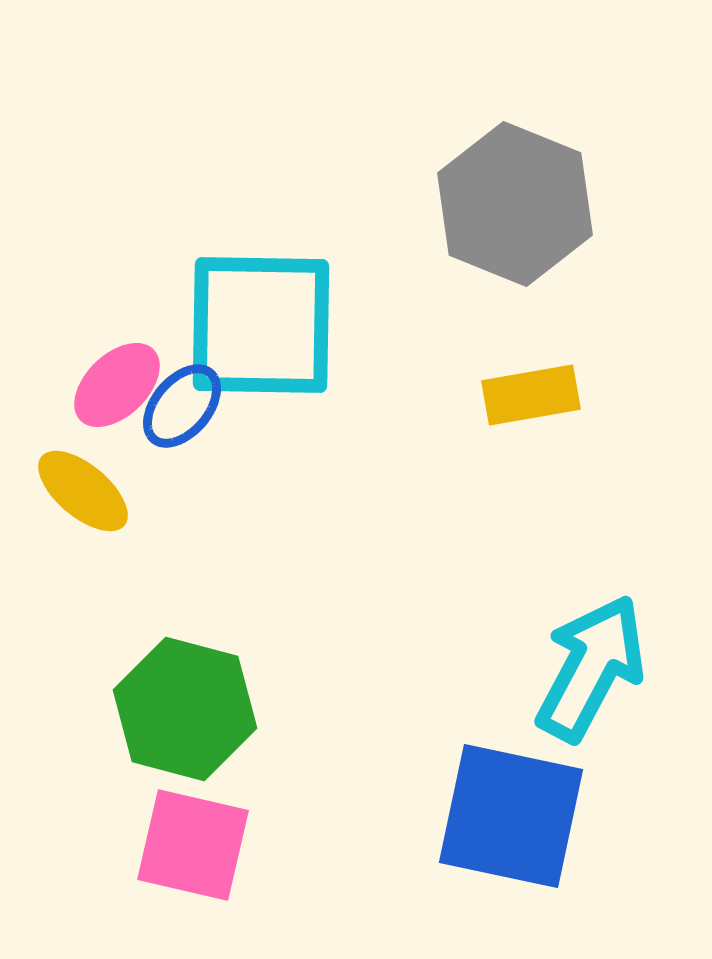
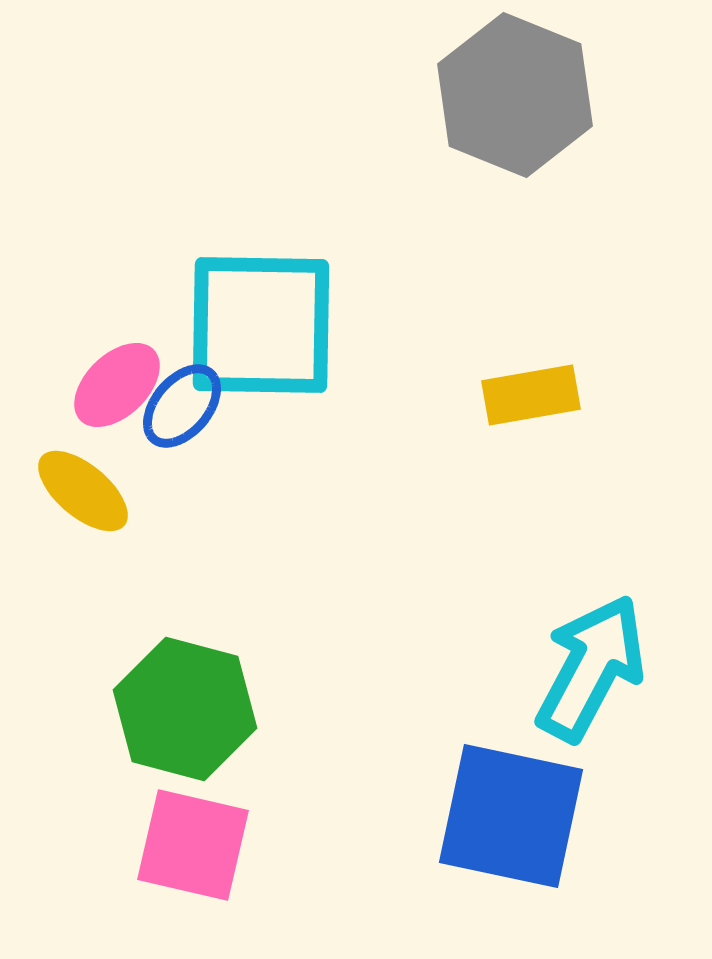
gray hexagon: moved 109 px up
